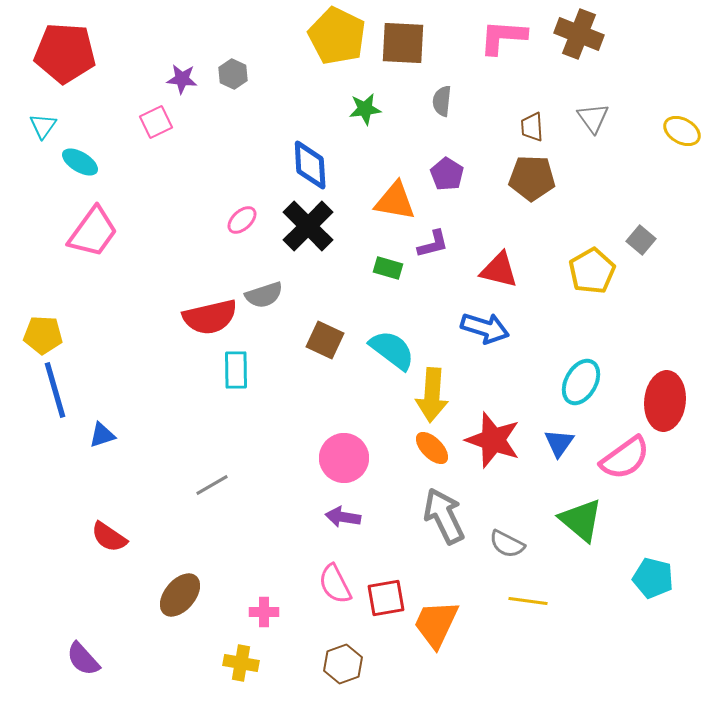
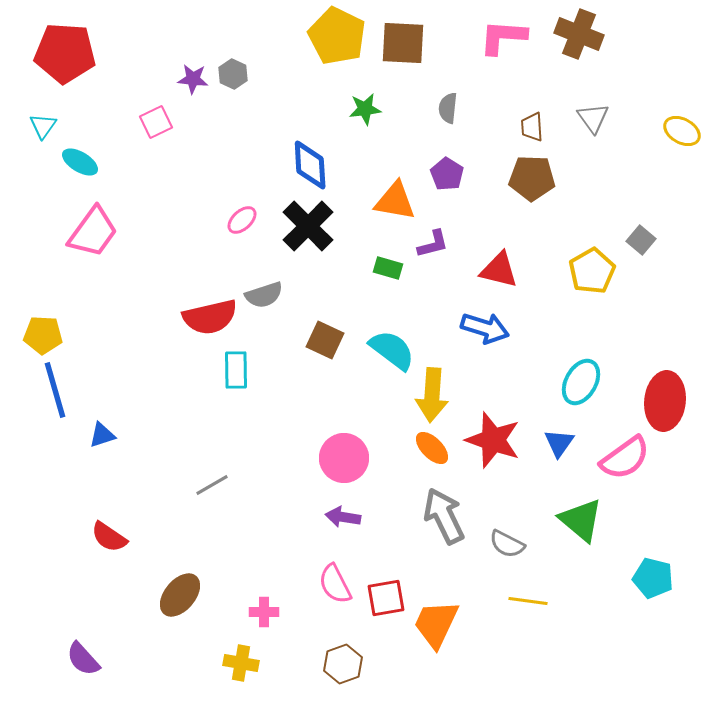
purple star at (182, 79): moved 11 px right
gray semicircle at (442, 101): moved 6 px right, 7 px down
